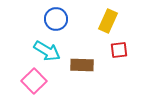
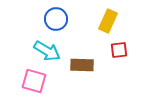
pink square: rotated 30 degrees counterclockwise
